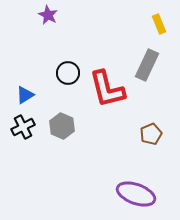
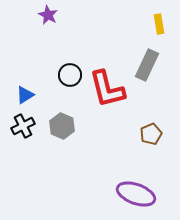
yellow rectangle: rotated 12 degrees clockwise
black circle: moved 2 px right, 2 px down
black cross: moved 1 px up
